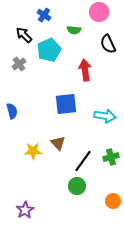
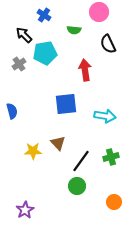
cyan pentagon: moved 4 px left, 3 px down; rotated 15 degrees clockwise
black line: moved 2 px left
orange circle: moved 1 px right, 1 px down
